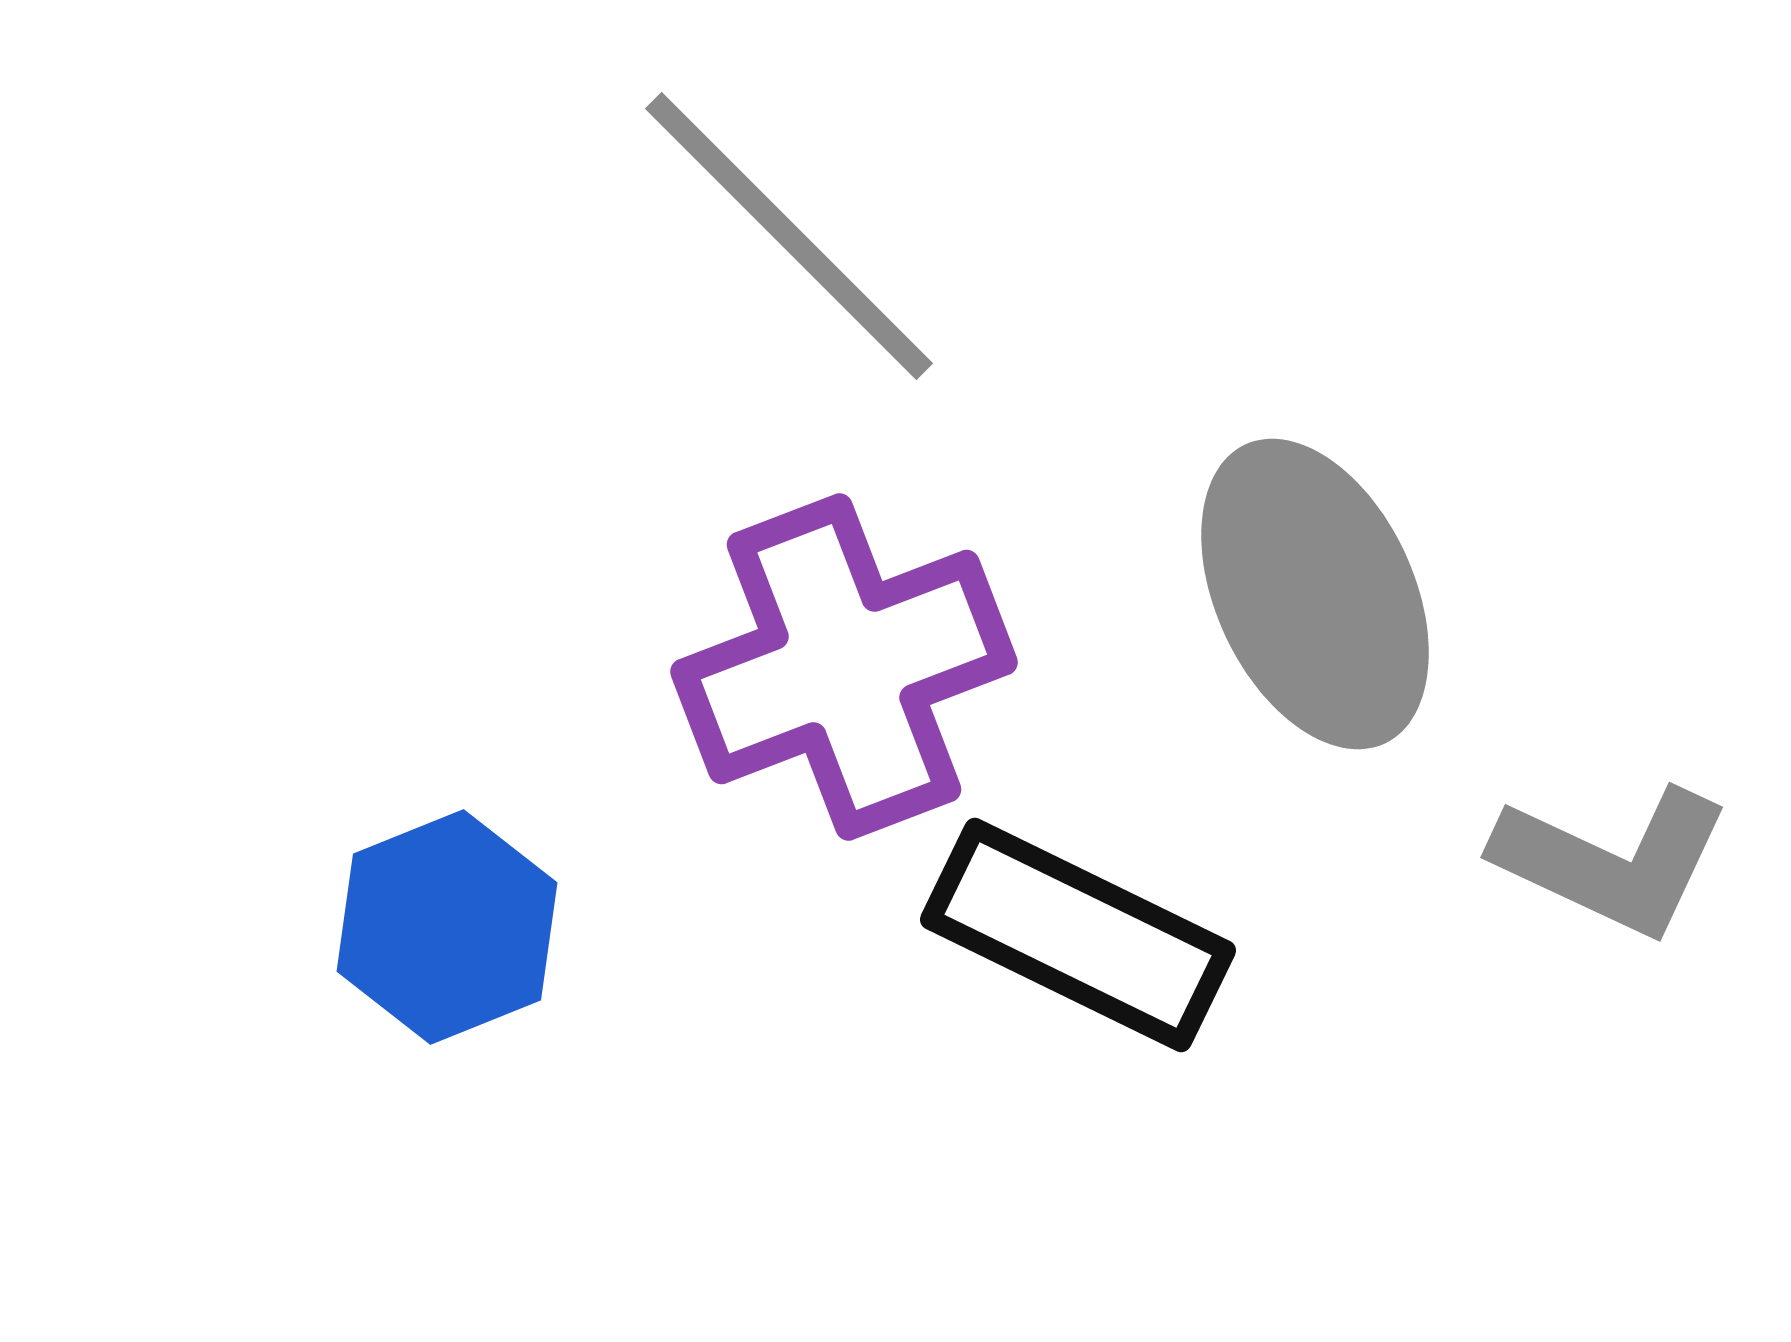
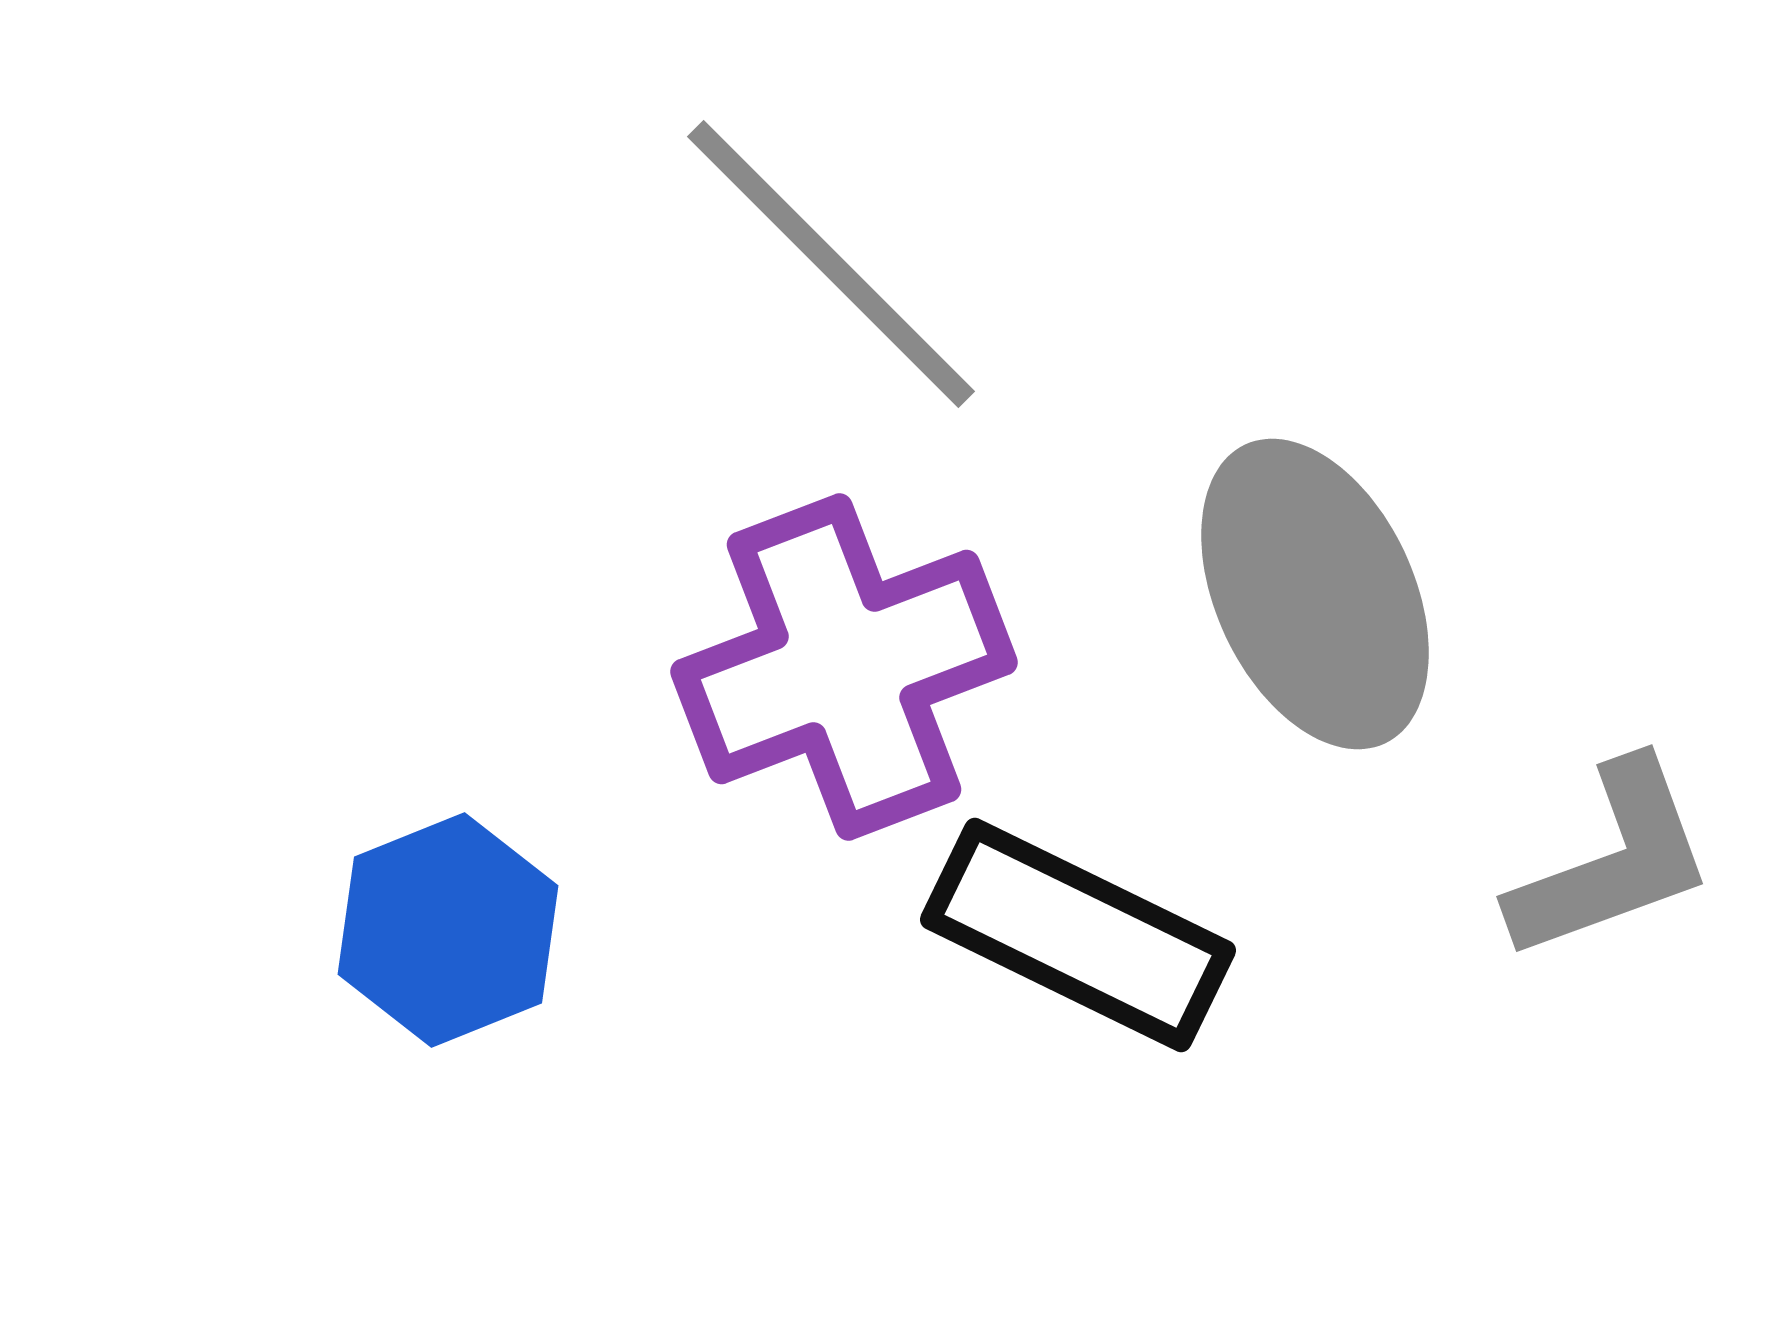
gray line: moved 42 px right, 28 px down
gray L-shape: rotated 45 degrees counterclockwise
blue hexagon: moved 1 px right, 3 px down
